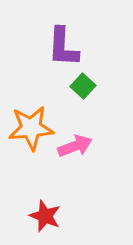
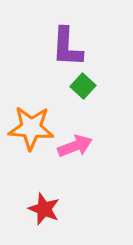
purple L-shape: moved 4 px right
orange star: rotated 9 degrees clockwise
red star: moved 1 px left, 7 px up
